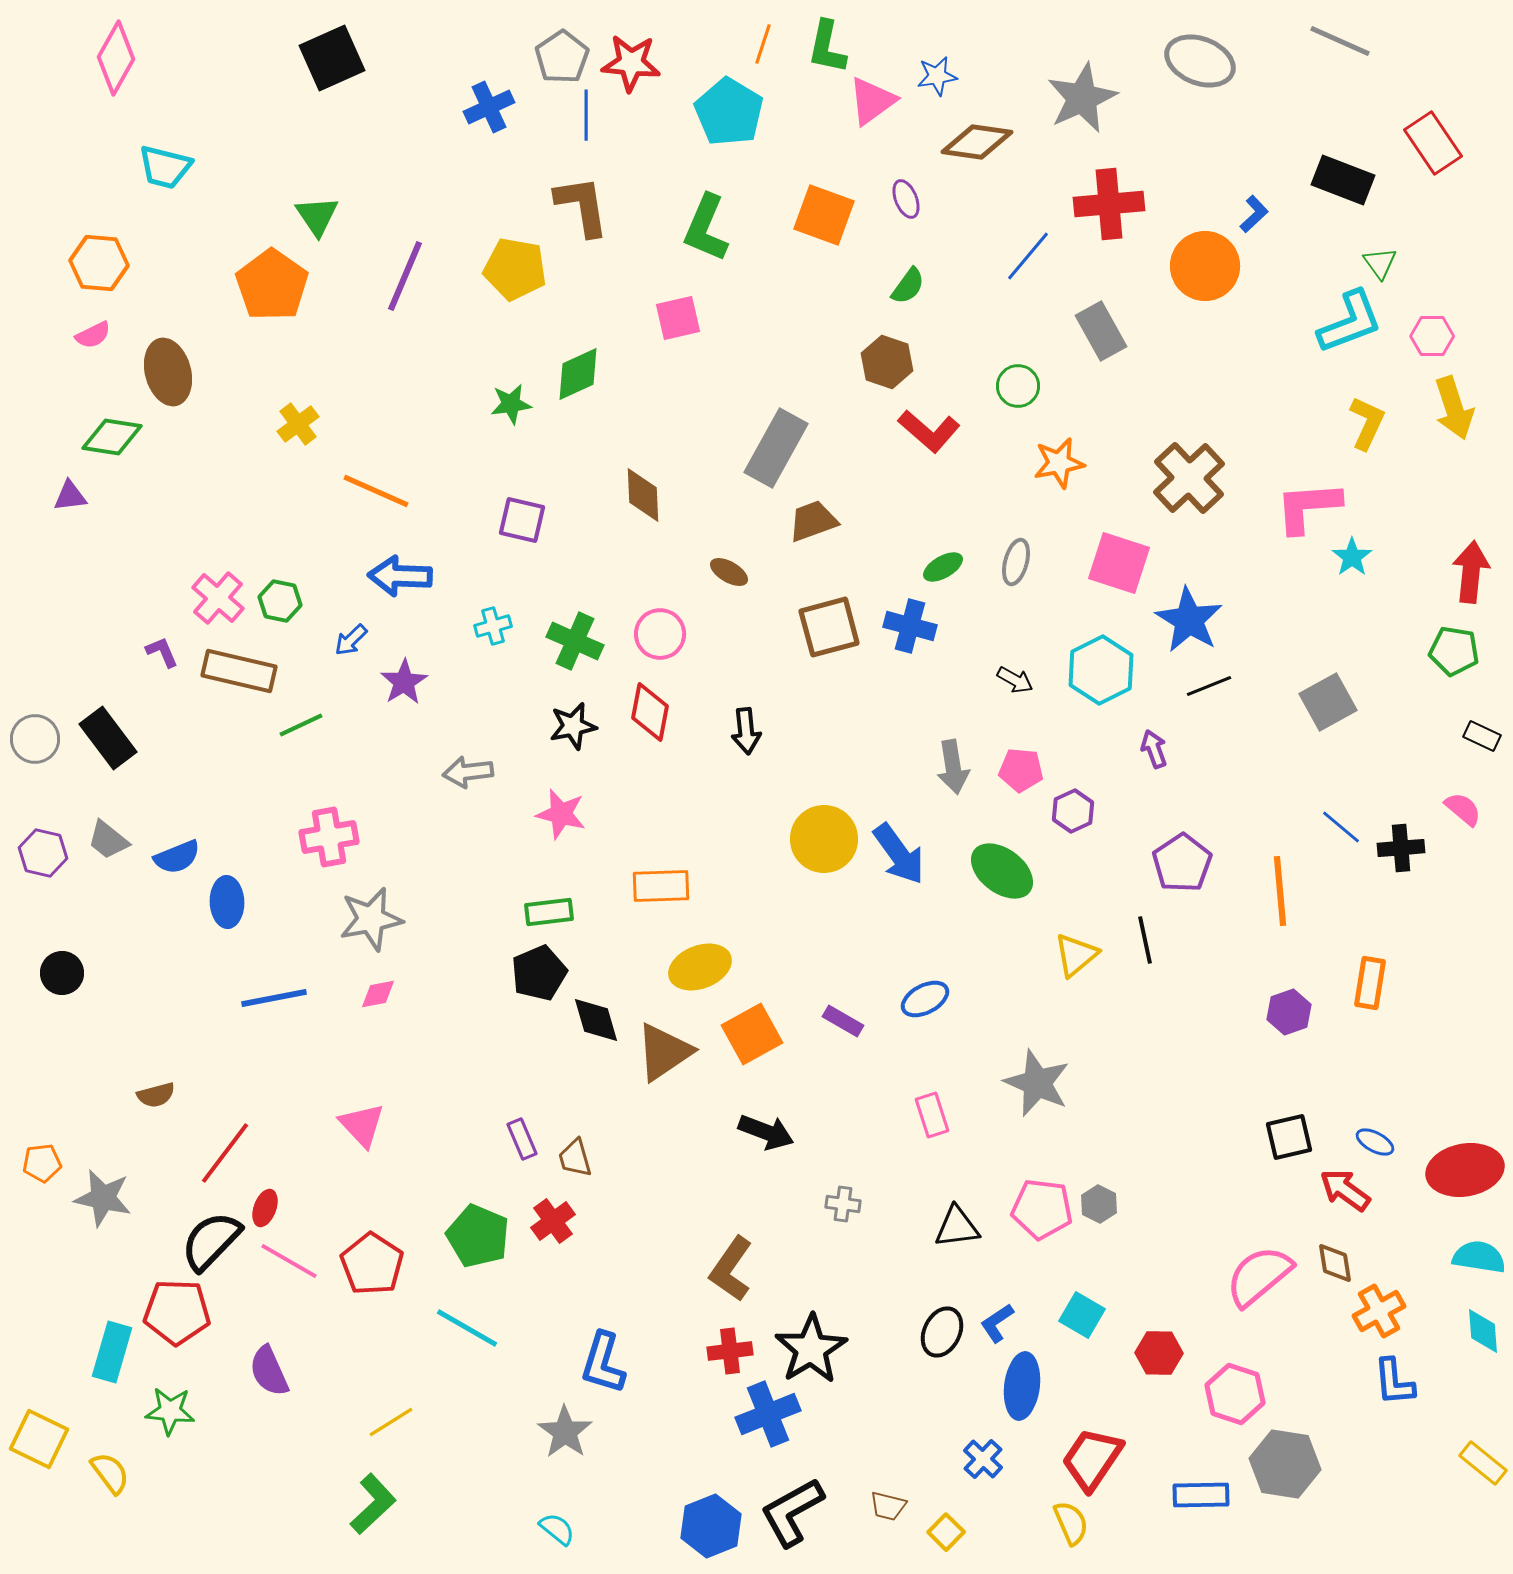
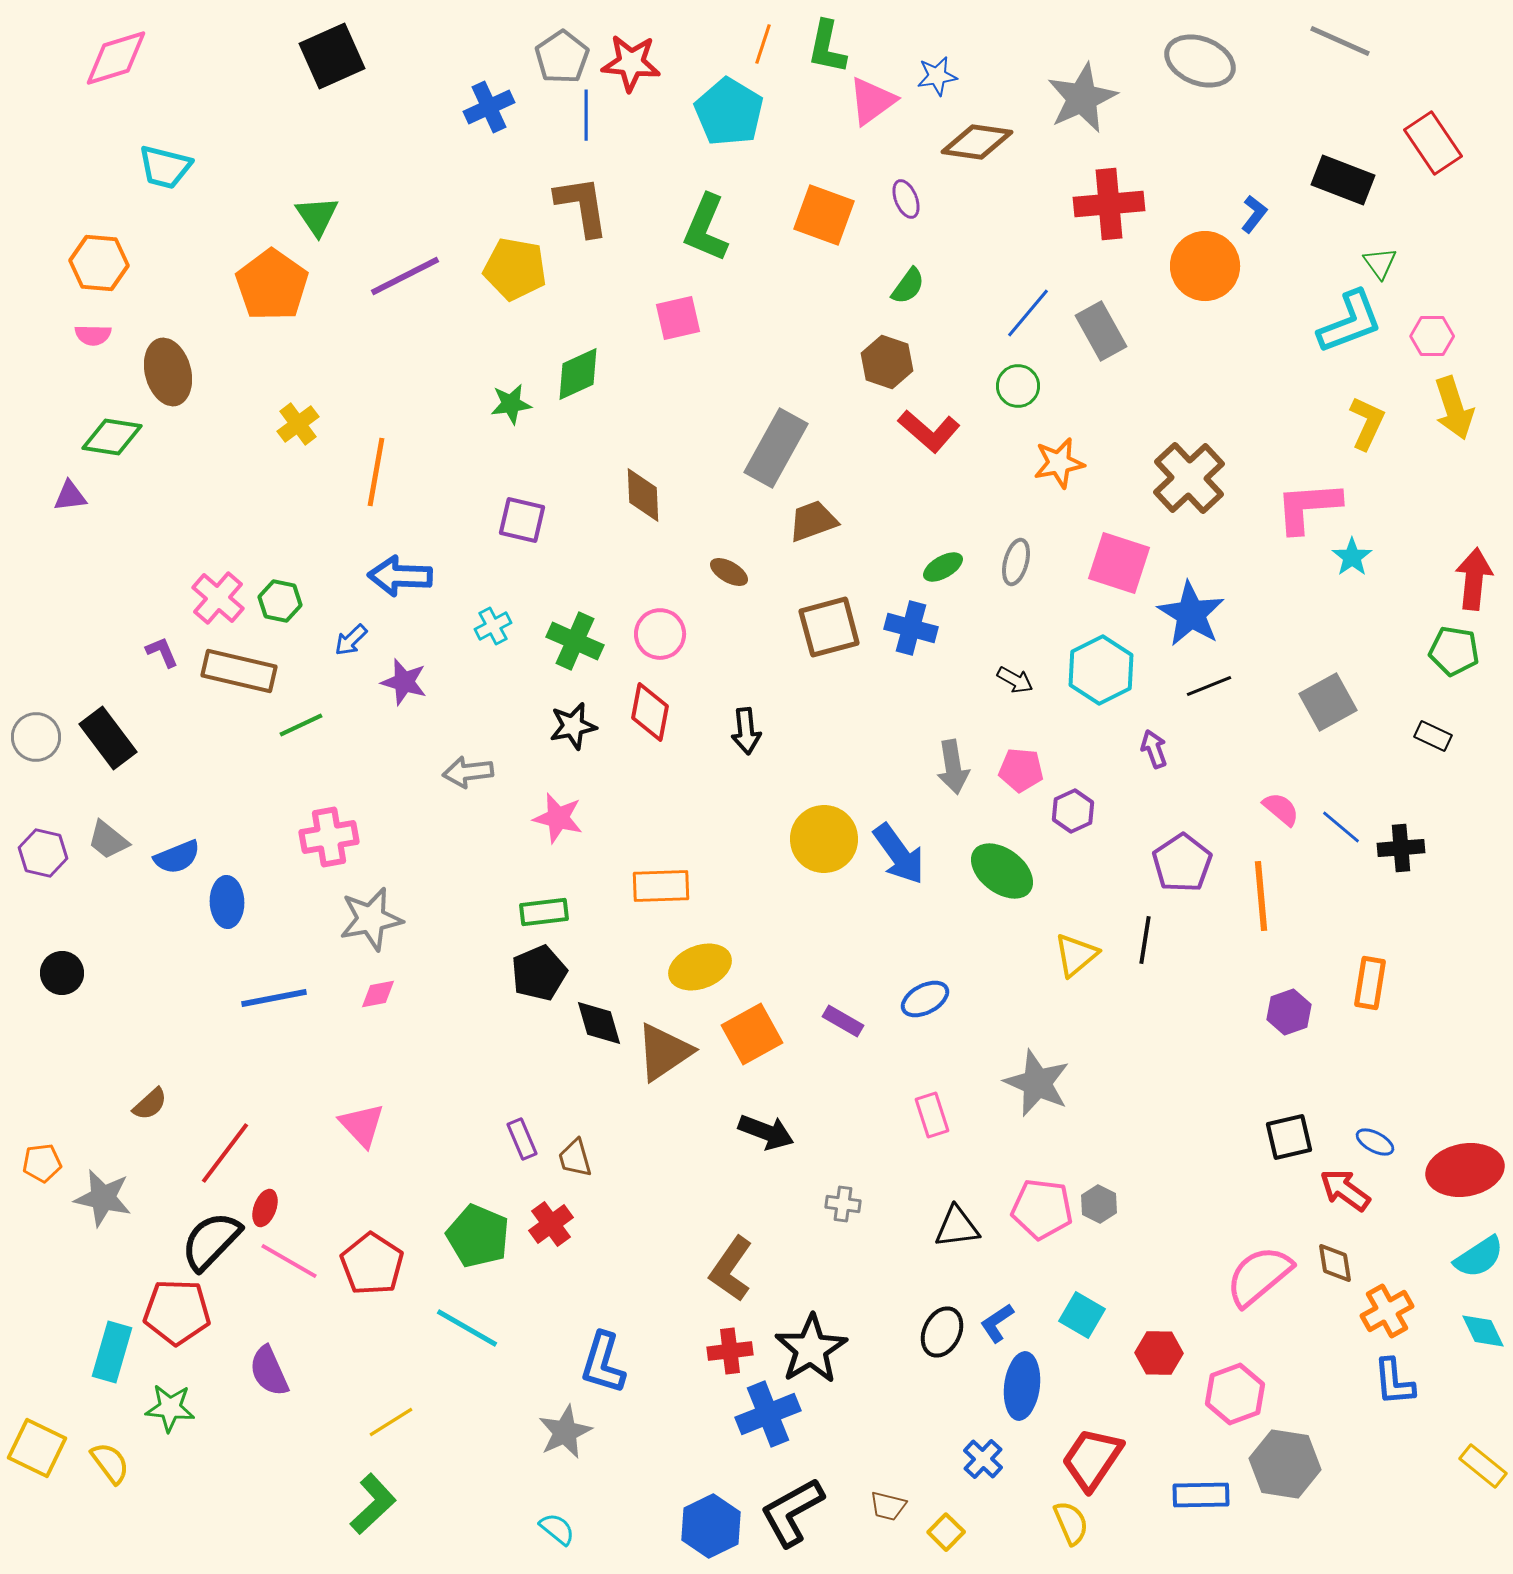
pink diamond at (116, 58): rotated 44 degrees clockwise
black square at (332, 58): moved 2 px up
blue L-shape at (1254, 214): rotated 9 degrees counterclockwise
blue line at (1028, 256): moved 57 px down
purple line at (405, 276): rotated 40 degrees clockwise
pink semicircle at (93, 335): rotated 27 degrees clockwise
orange line at (376, 491): moved 19 px up; rotated 76 degrees clockwise
red arrow at (1471, 572): moved 3 px right, 7 px down
blue star at (1189, 620): moved 2 px right, 6 px up
cyan cross at (493, 626): rotated 12 degrees counterclockwise
blue cross at (910, 626): moved 1 px right, 2 px down
purple star at (404, 682): rotated 24 degrees counterclockwise
black rectangle at (1482, 736): moved 49 px left
gray circle at (35, 739): moved 1 px right, 2 px up
pink semicircle at (1463, 809): moved 182 px left
pink star at (561, 814): moved 3 px left, 4 px down
orange line at (1280, 891): moved 19 px left, 5 px down
green rectangle at (549, 912): moved 5 px left
black line at (1145, 940): rotated 21 degrees clockwise
black diamond at (596, 1020): moved 3 px right, 3 px down
brown semicircle at (156, 1095): moved 6 px left, 9 px down; rotated 27 degrees counterclockwise
red cross at (553, 1221): moved 2 px left, 3 px down
cyan semicircle at (1479, 1257): rotated 138 degrees clockwise
orange cross at (1379, 1311): moved 8 px right
cyan diamond at (1483, 1331): rotated 21 degrees counterclockwise
pink hexagon at (1235, 1394): rotated 22 degrees clockwise
green star at (170, 1411): moved 3 px up
gray star at (565, 1432): rotated 12 degrees clockwise
yellow square at (39, 1439): moved 2 px left, 9 px down
yellow rectangle at (1483, 1463): moved 3 px down
yellow semicircle at (110, 1473): moved 10 px up
blue hexagon at (711, 1526): rotated 4 degrees counterclockwise
